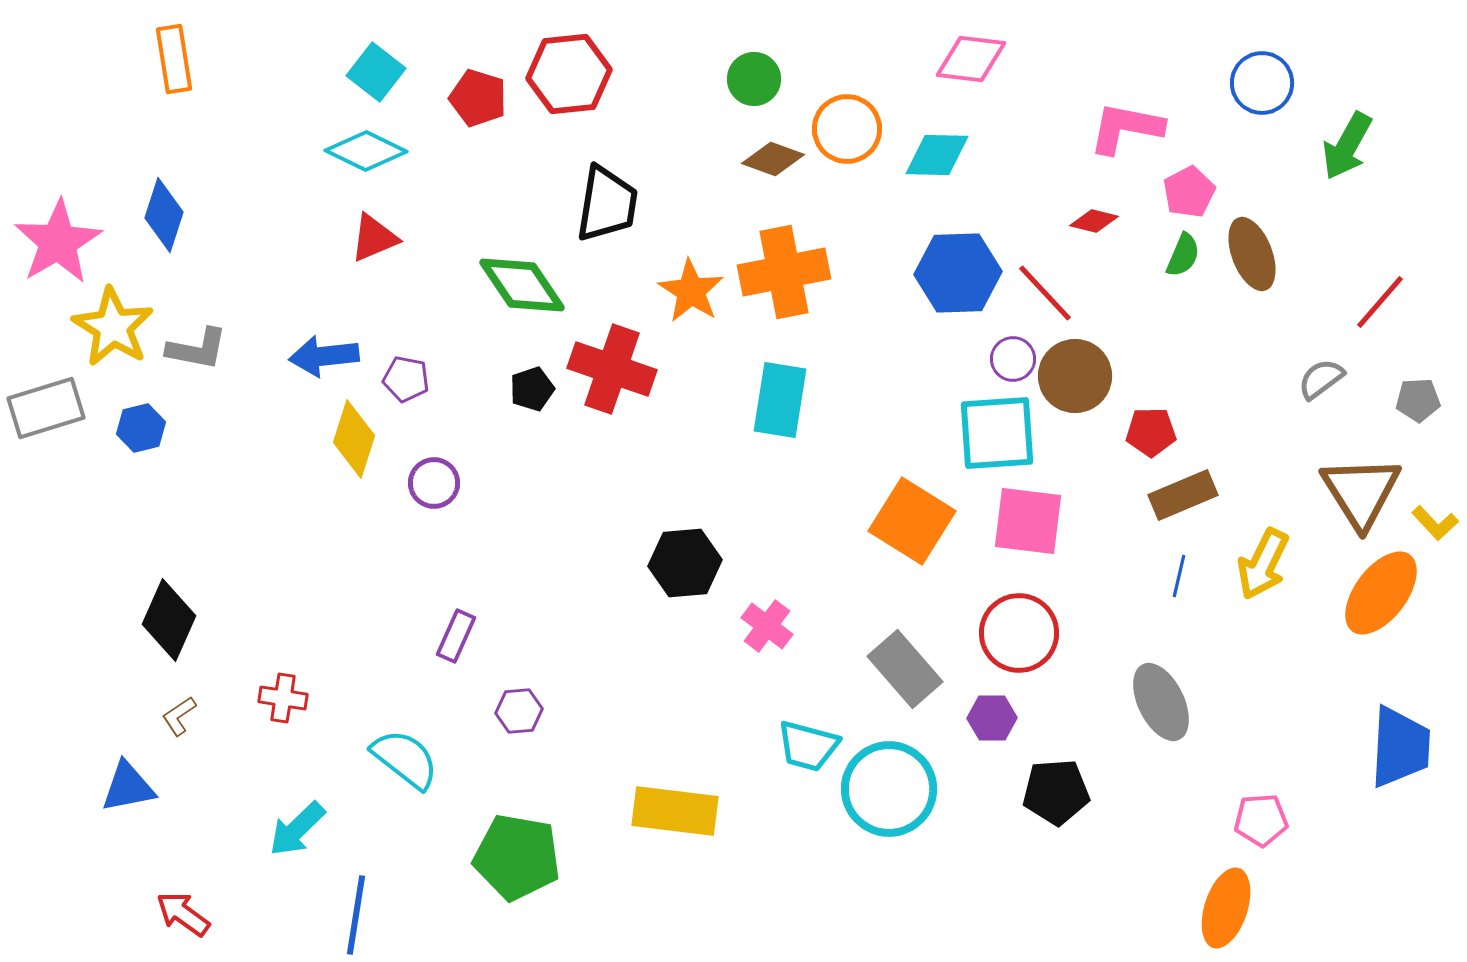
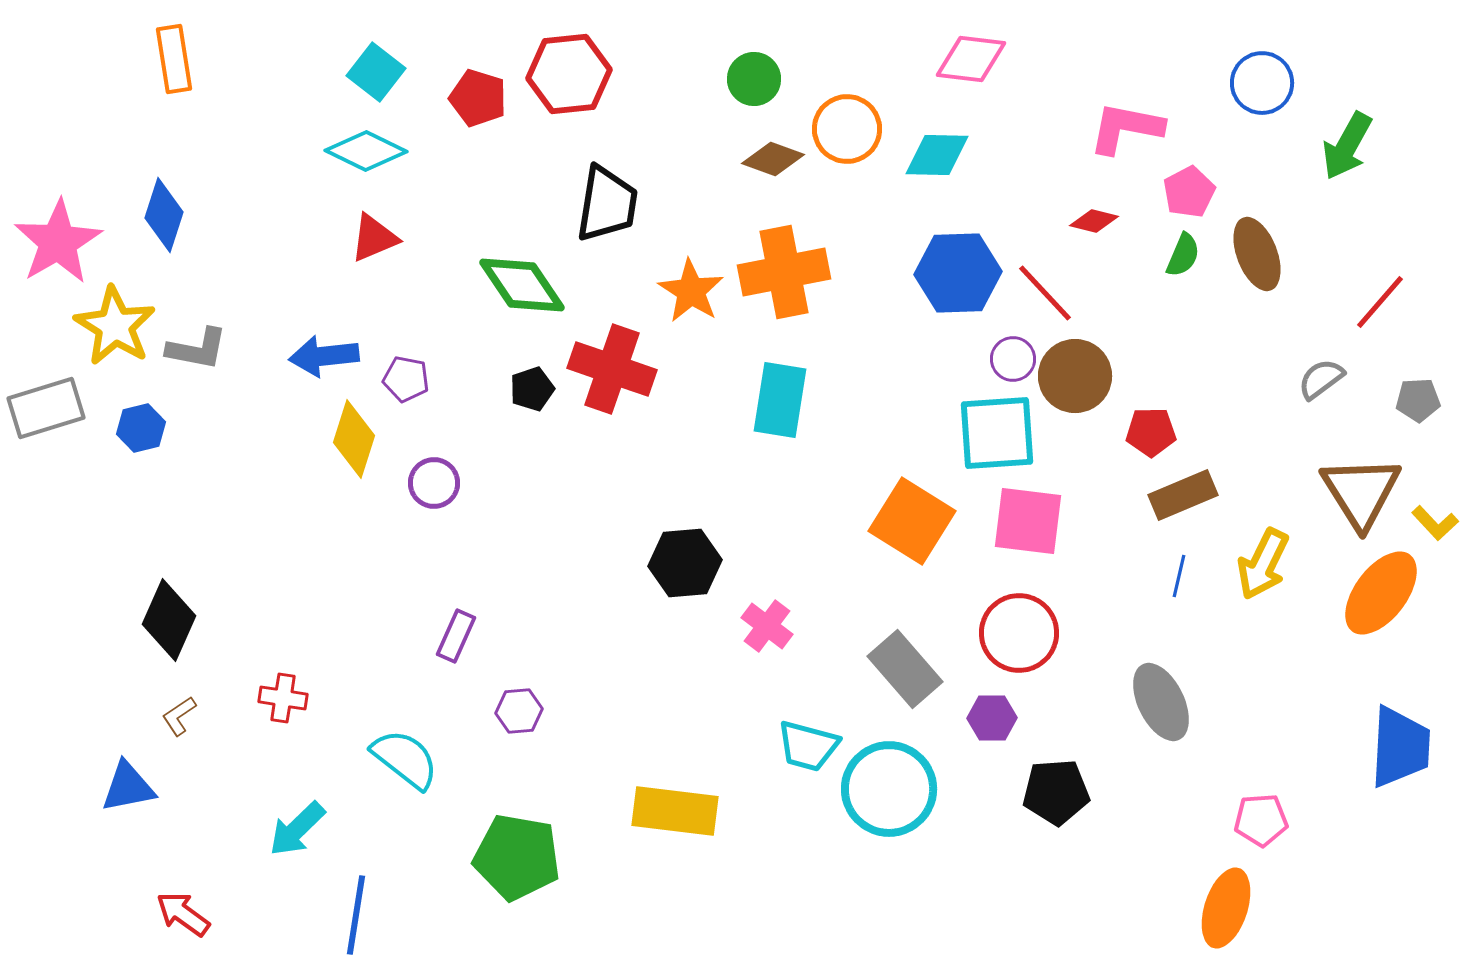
brown ellipse at (1252, 254): moved 5 px right
yellow star at (113, 327): moved 2 px right, 1 px up
